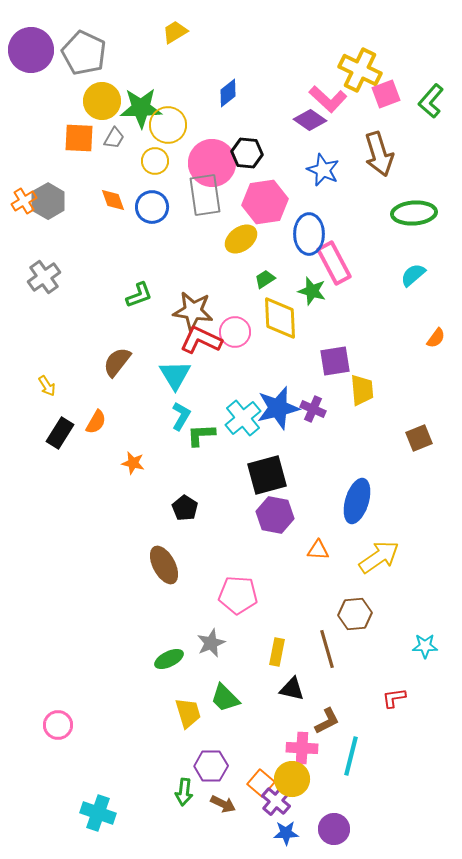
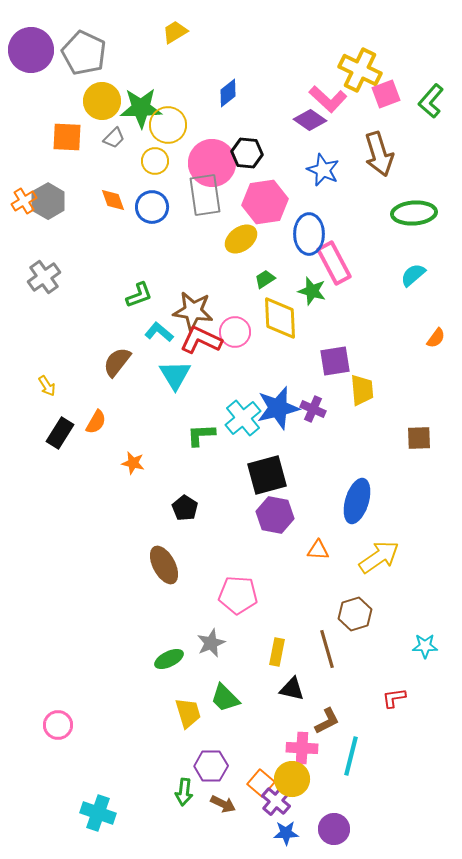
orange square at (79, 138): moved 12 px left, 1 px up
gray trapezoid at (114, 138): rotated 15 degrees clockwise
cyan L-shape at (181, 416): moved 22 px left, 84 px up; rotated 80 degrees counterclockwise
brown square at (419, 438): rotated 20 degrees clockwise
brown hexagon at (355, 614): rotated 12 degrees counterclockwise
